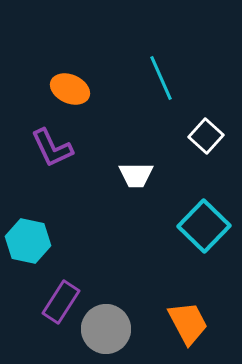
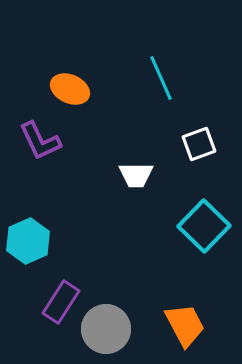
white square: moved 7 px left, 8 px down; rotated 28 degrees clockwise
purple L-shape: moved 12 px left, 7 px up
cyan hexagon: rotated 24 degrees clockwise
orange trapezoid: moved 3 px left, 2 px down
